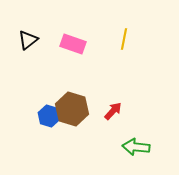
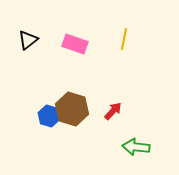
pink rectangle: moved 2 px right
